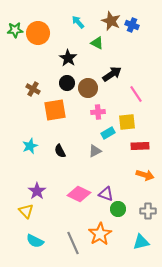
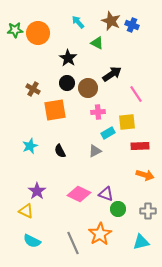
yellow triangle: rotated 21 degrees counterclockwise
cyan semicircle: moved 3 px left
